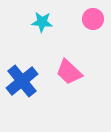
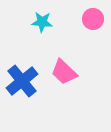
pink trapezoid: moved 5 px left
